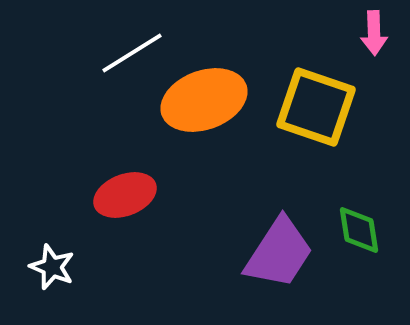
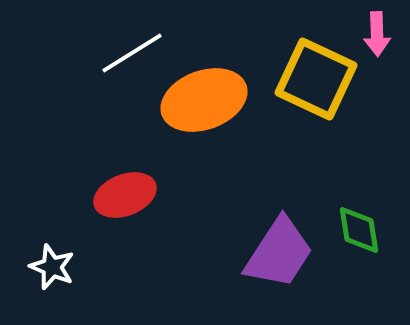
pink arrow: moved 3 px right, 1 px down
yellow square: moved 28 px up; rotated 6 degrees clockwise
